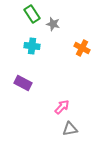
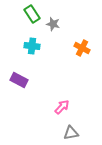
purple rectangle: moved 4 px left, 3 px up
gray triangle: moved 1 px right, 4 px down
